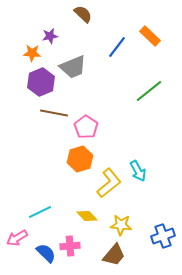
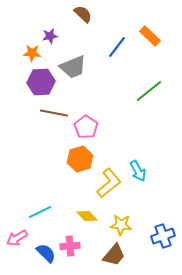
purple hexagon: rotated 20 degrees clockwise
